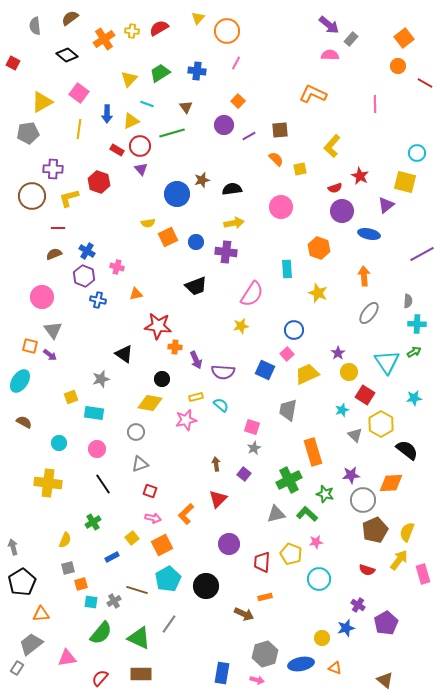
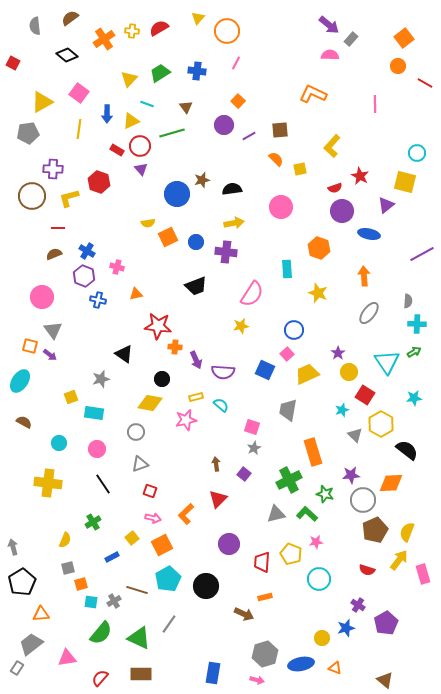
blue rectangle at (222, 673): moved 9 px left
